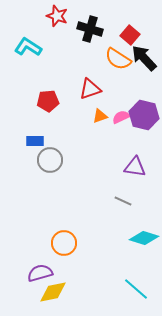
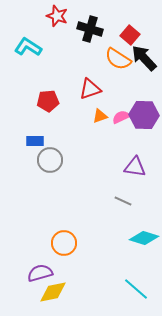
purple hexagon: rotated 12 degrees counterclockwise
